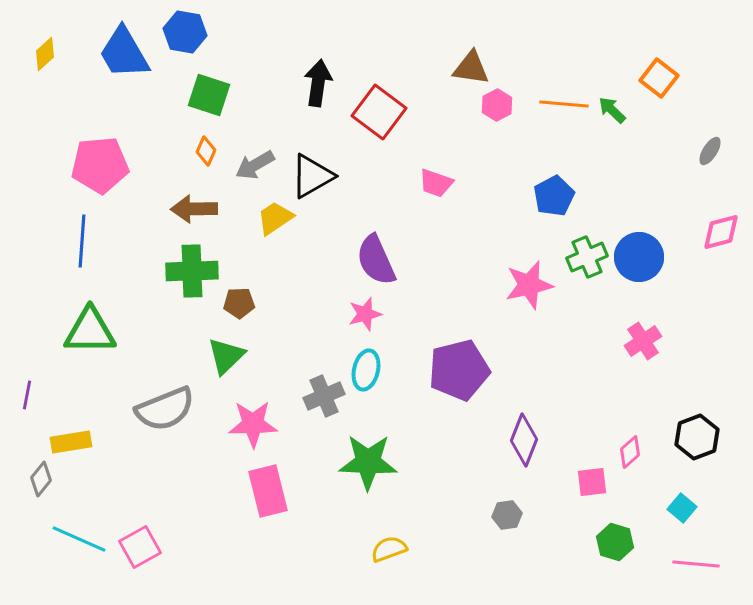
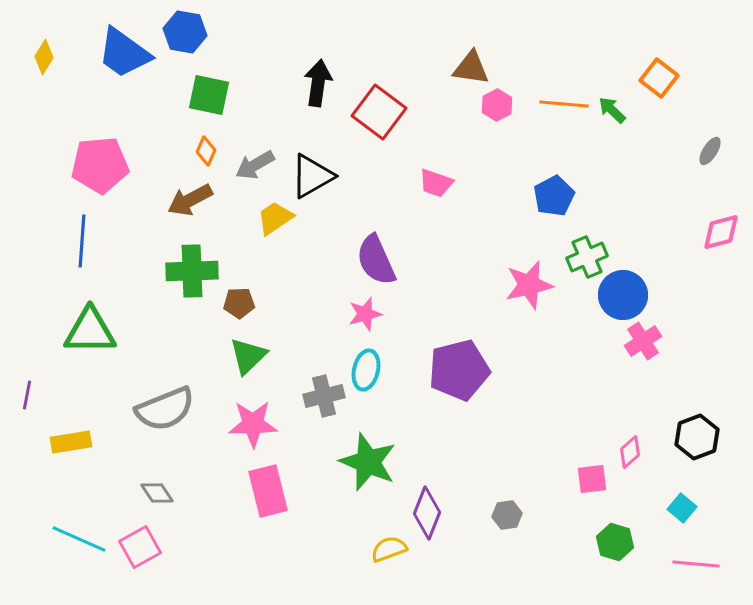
blue trapezoid at (124, 53): rotated 24 degrees counterclockwise
yellow diamond at (45, 54): moved 1 px left, 3 px down; rotated 16 degrees counterclockwise
green square at (209, 95): rotated 6 degrees counterclockwise
brown arrow at (194, 209): moved 4 px left, 9 px up; rotated 27 degrees counterclockwise
blue circle at (639, 257): moved 16 px left, 38 px down
green triangle at (226, 356): moved 22 px right
gray cross at (324, 396): rotated 9 degrees clockwise
purple diamond at (524, 440): moved 97 px left, 73 px down
green star at (368, 462): rotated 20 degrees clockwise
gray diamond at (41, 479): moved 116 px right, 14 px down; rotated 72 degrees counterclockwise
pink square at (592, 482): moved 3 px up
